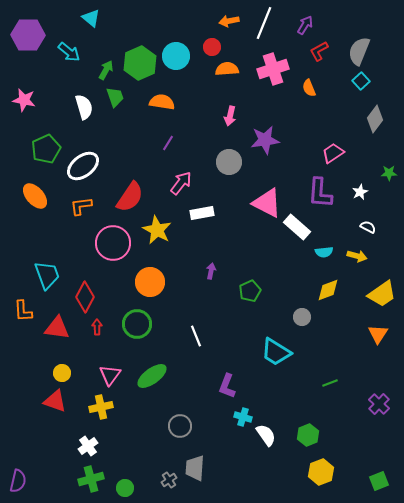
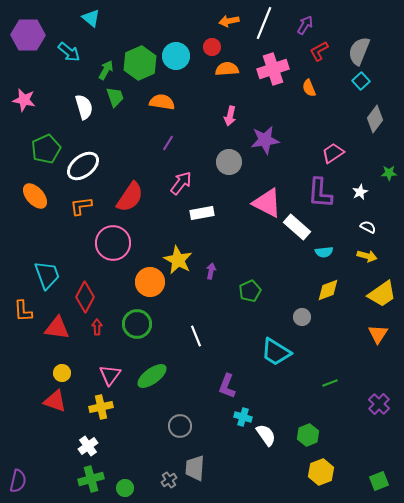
yellow star at (157, 230): moved 21 px right, 30 px down
yellow arrow at (357, 256): moved 10 px right
